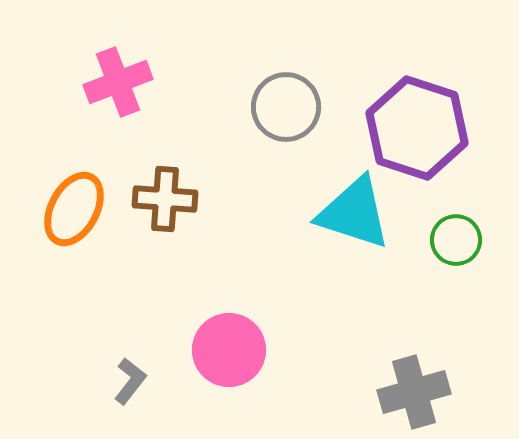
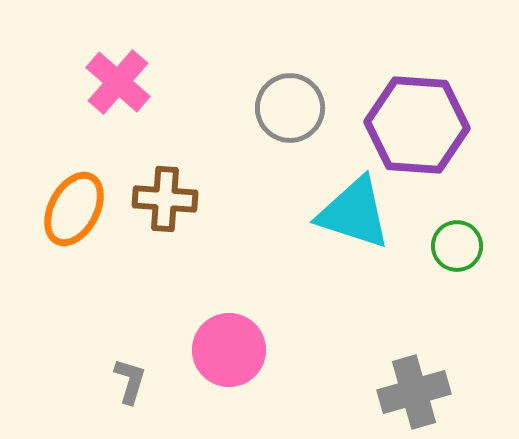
pink cross: rotated 28 degrees counterclockwise
gray circle: moved 4 px right, 1 px down
purple hexagon: moved 3 px up; rotated 14 degrees counterclockwise
green circle: moved 1 px right, 6 px down
gray L-shape: rotated 21 degrees counterclockwise
